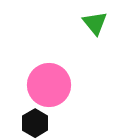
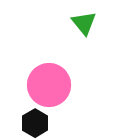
green triangle: moved 11 px left
